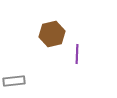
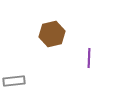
purple line: moved 12 px right, 4 px down
